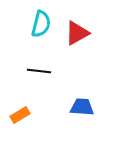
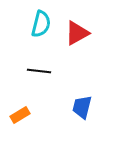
blue trapezoid: rotated 80 degrees counterclockwise
